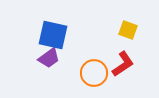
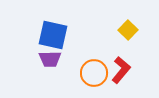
yellow square: rotated 24 degrees clockwise
purple trapezoid: moved 1 px right, 1 px down; rotated 35 degrees clockwise
red L-shape: moved 2 px left, 6 px down; rotated 16 degrees counterclockwise
